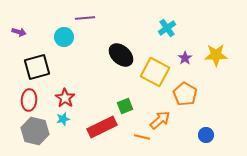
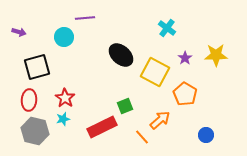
cyan cross: rotated 18 degrees counterclockwise
orange line: rotated 35 degrees clockwise
